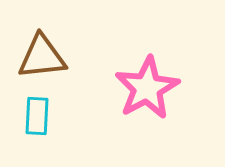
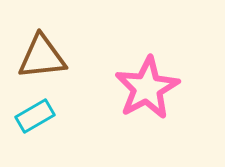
cyan rectangle: moved 2 px left; rotated 57 degrees clockwise
